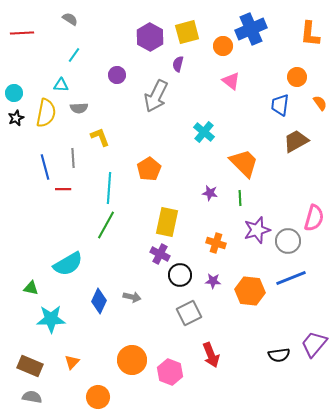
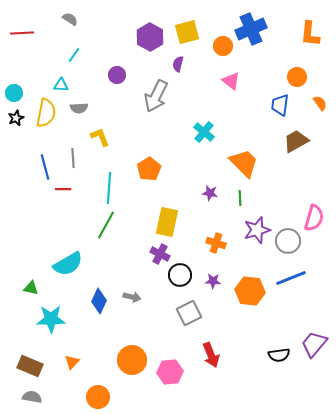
pink hexagon at (170, 372): rotated 25 degrees counterclockwise
